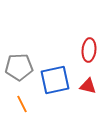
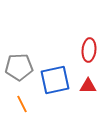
red triangle: rotated 12 degrees counterclockwise
